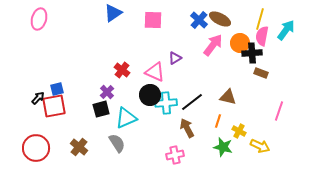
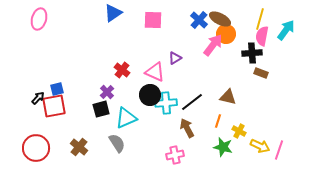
orange circle: moved 14 px left, 9 px up
pink line: moved 39 px down
